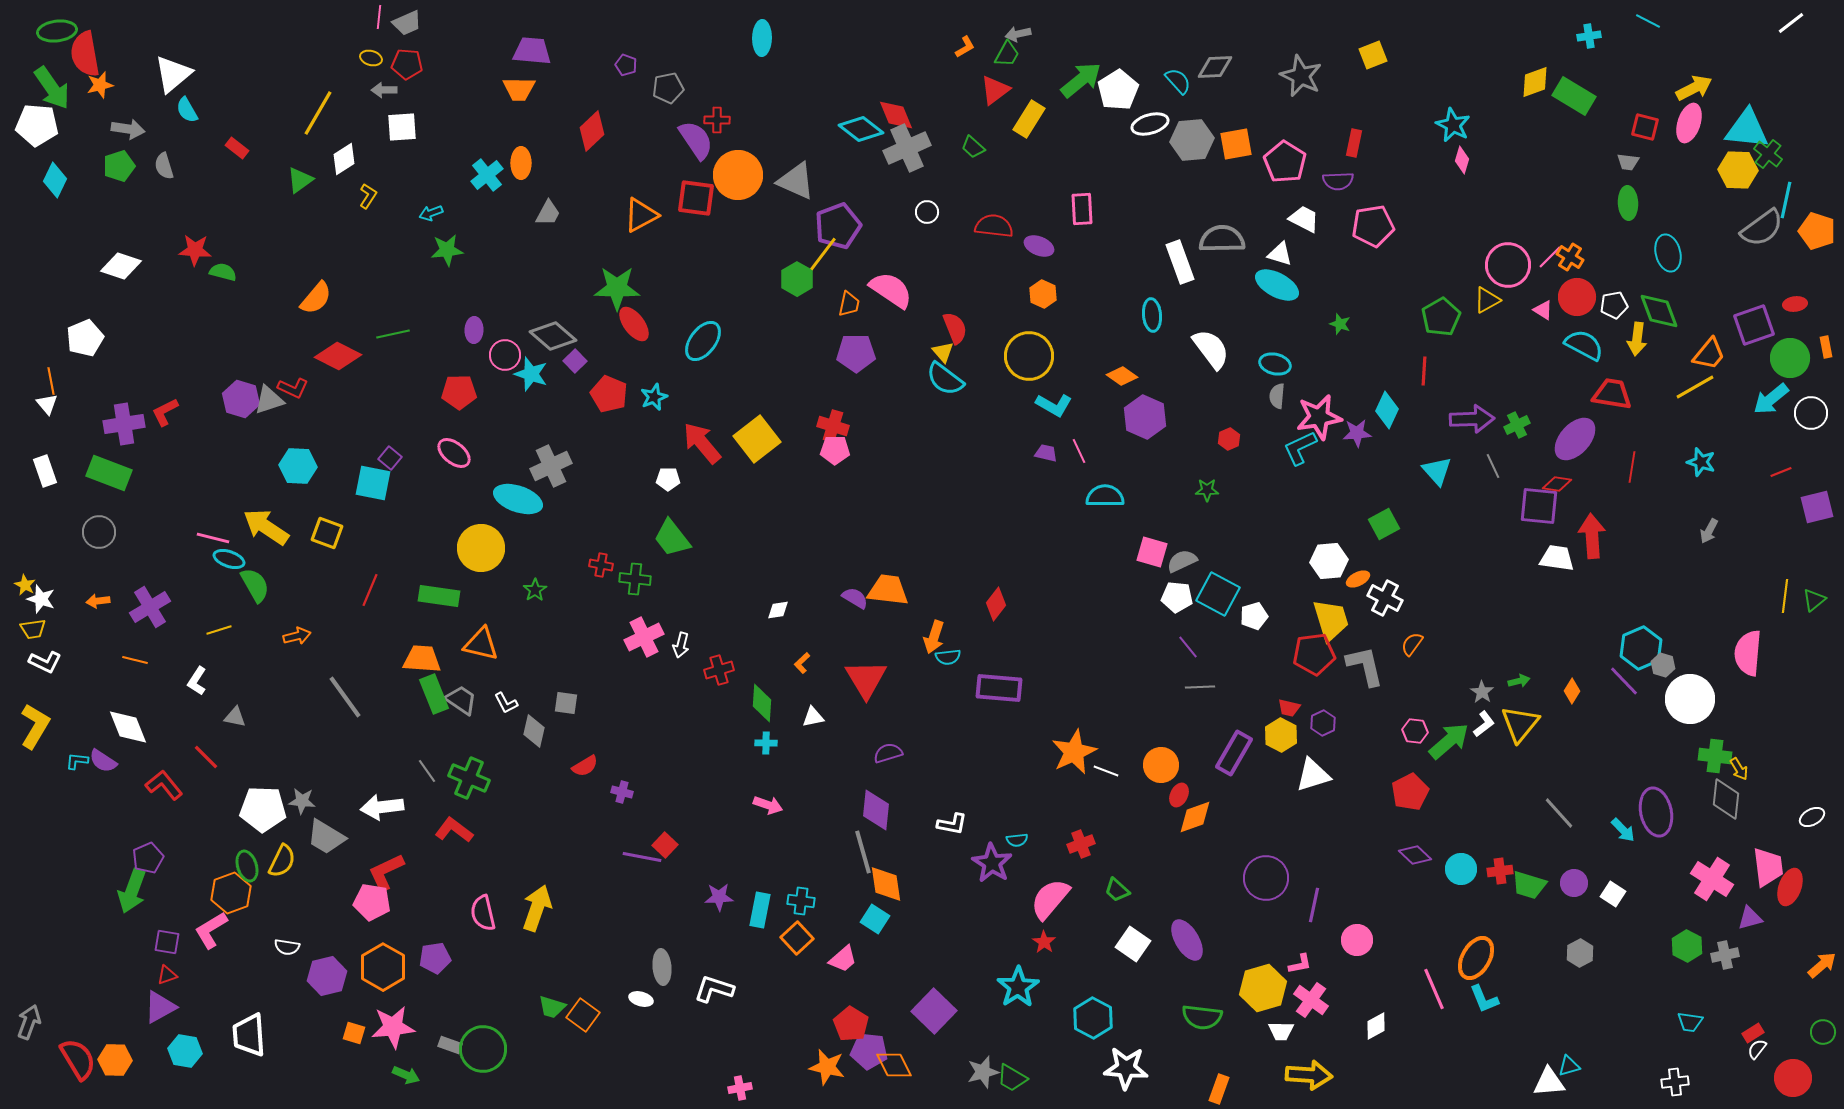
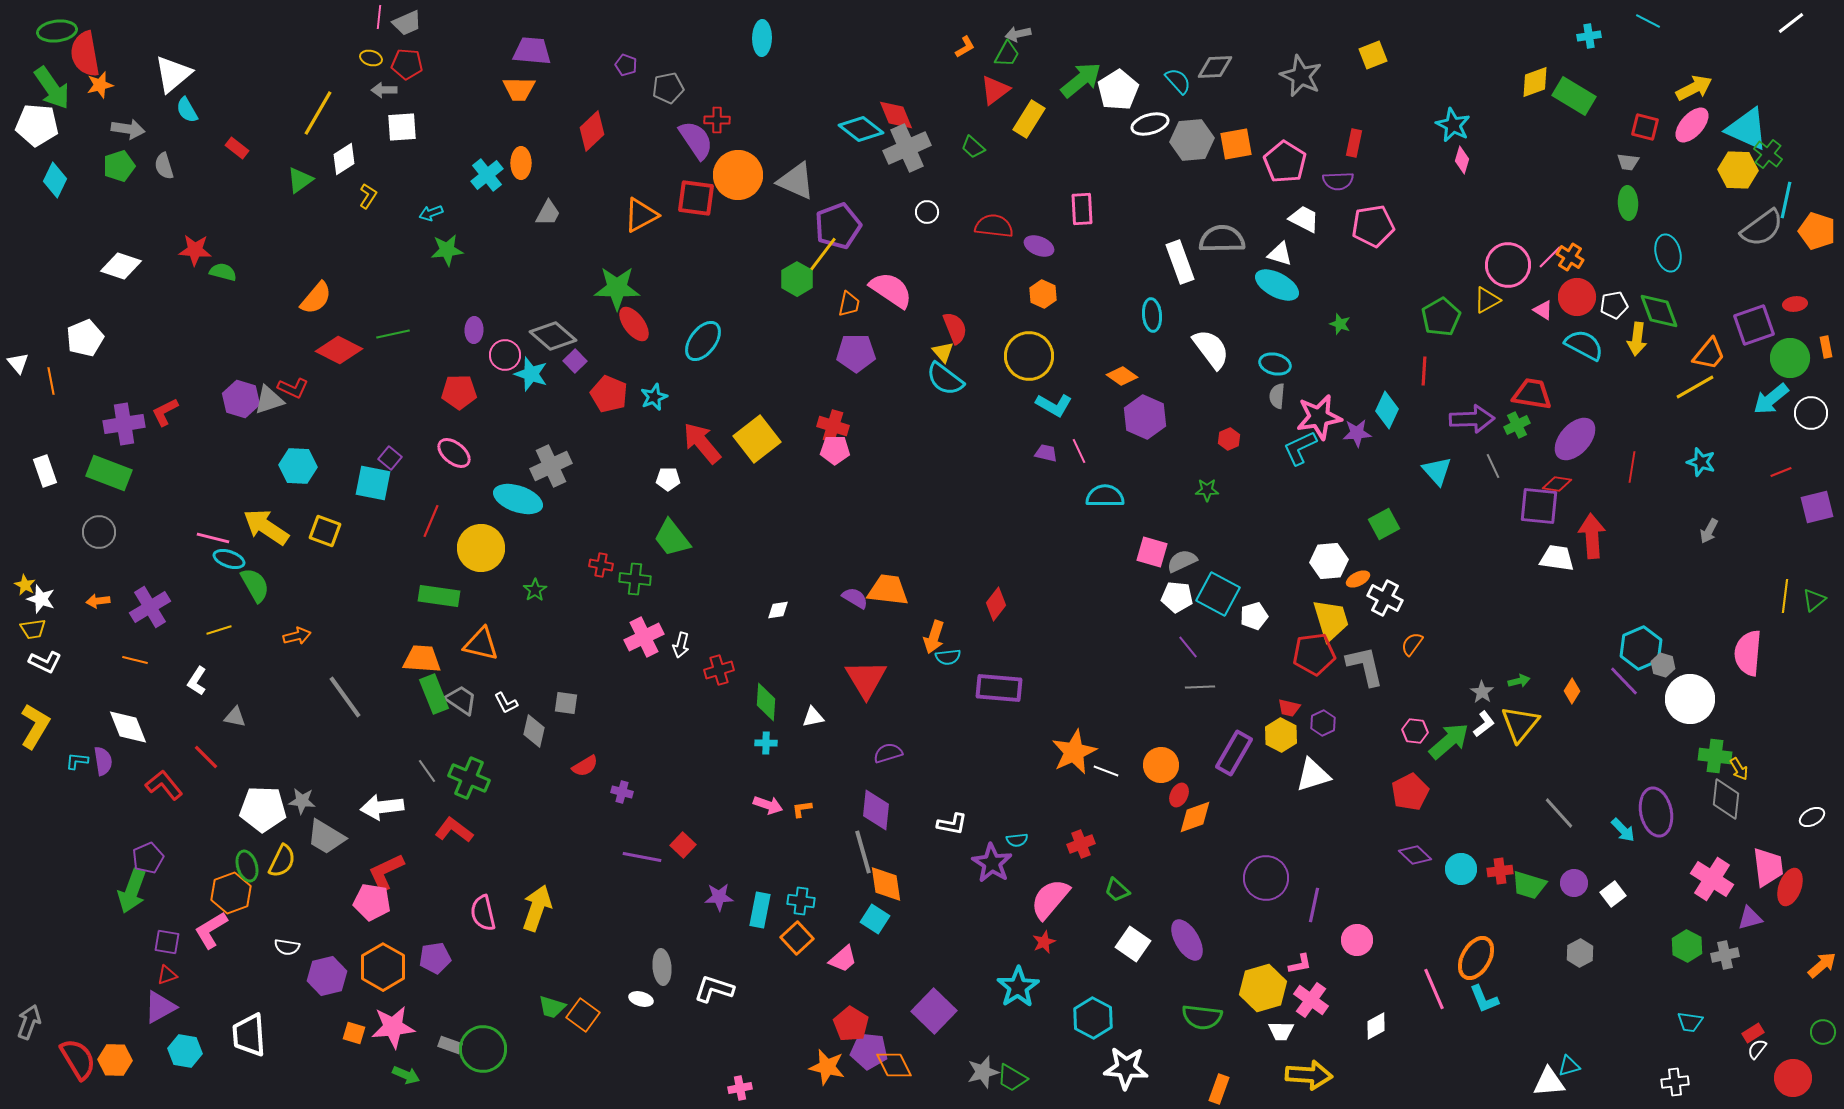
pink ellipse at (1689, 123): moved 3 px right, 2 px down; rotated 24 degrees clockwise
cyan triangle at (1747, 129): rotated 18 degrees clockwise
red diamond at (338, 356): moved 1 px right, 6 px up
red trapezoid at (1612, 394): moved 80 px left
white triangle at (47, 404): moved 29 px left, 41 px up
yellow square at (327, 533): moved 2 px left, 2 px up
red line at (370, 590): moved 61 px right, 69 px up
orange L-shape at (802, 663): moved 146 px down; rotated 35 degrees clockwise
green diamond at (762, 703): moved 4 px right, 1 px up
purple semicircle at (103, 761): rotated 132 degrees counterclockwise
red square at (665, 845): moved 18 px right
white square at (1613, 894): rotated 20 degrees clockwise
red star at (1044, 942): rotated 15 degrees clockwise
